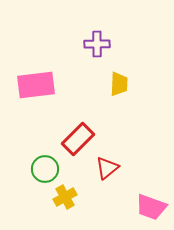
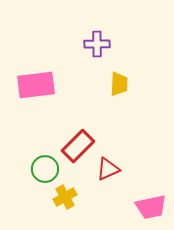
red rectangle: moved 7 px down
red triangle: moved 1 px right, 1 px down; rotated 15 degrees clockwise
pink trapezoid: rotated 32 degrees counterclockwise
